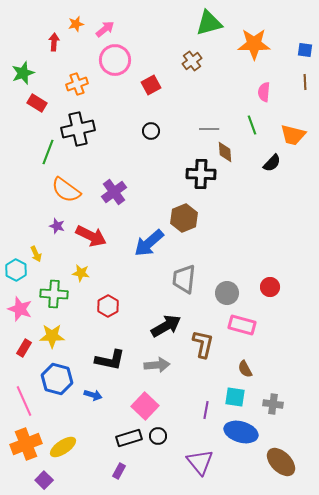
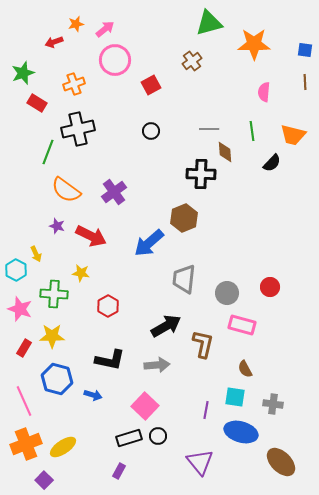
red arrow at (54, 42): rotated 114 degrees counterclockwise
orange cross at (77, 84): moved 3 px left
green line at (252, 125): moved 6 px down; rotated 12 degrees clockwise
